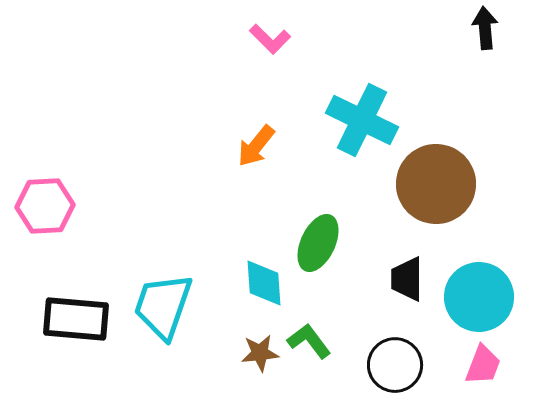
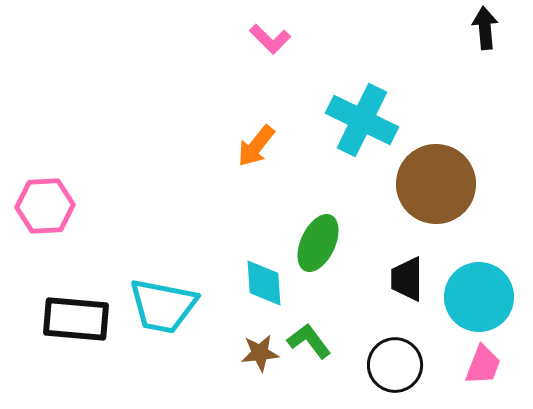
cyan trapezoid: rotated 98 degrees counterclockwise
